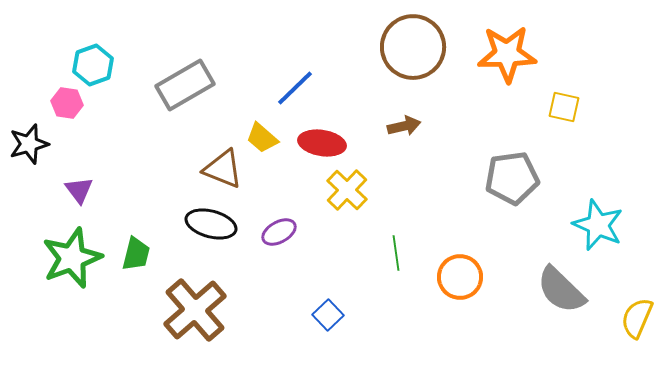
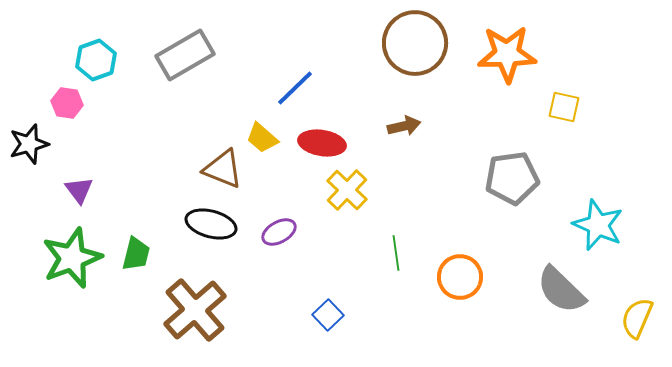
brown circle: moved 2 px right, 4 px up
cyan hexagon: moved 3 px right, 5 px up
gray rectangle: moved 30 px up
